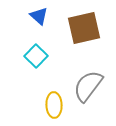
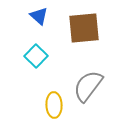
brown square: rotated 8 degrees clockwise
